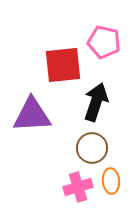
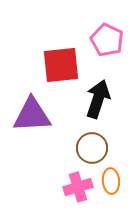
pink pentagon: moved 3 px right, 2 px up; rotated 12 degrees clockwise
red square: moved 2 px left
black arrow: moved 2 px right, 3 px up
